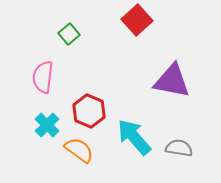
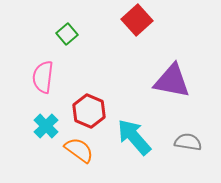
green square: moved 2 px left
cyan cross: moved 1 px left, 1 px down
gray semicircle: moved 9 px right, 6 px up
